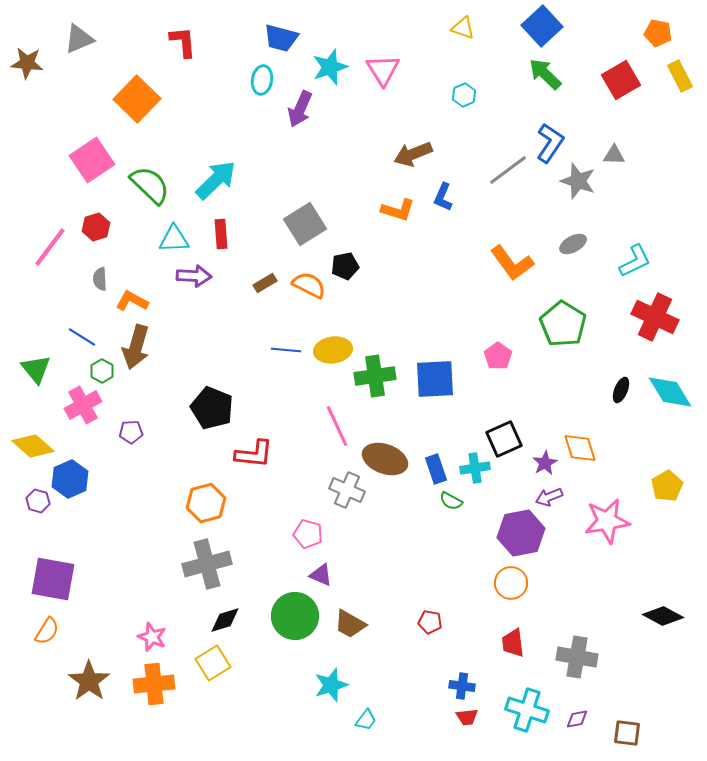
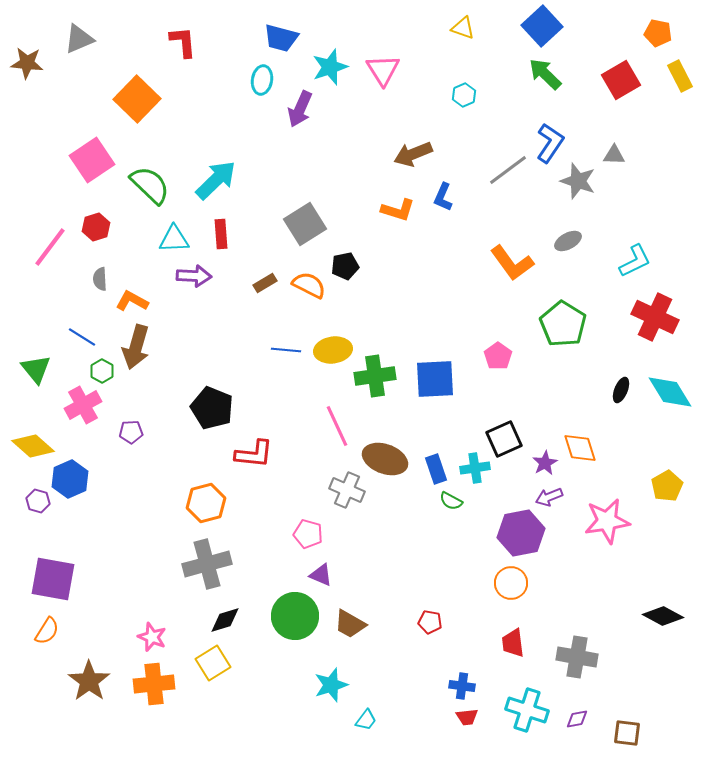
gray ellipse at (573, 244): moved 5 px left, 3 px up
